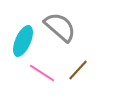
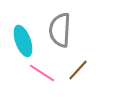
gray semicircle: moved 3 px down; rotated 128 degrees counterclockwise
cyan ellipse: rotated 44 degrees counterclockwise
